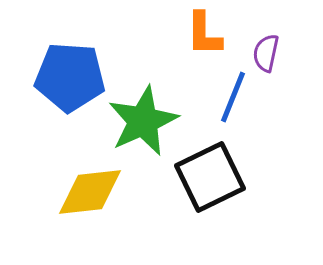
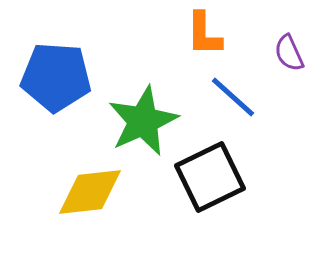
purple semicircle: moved 23 px right; rotated 36 degrees counterclockwise
blue pentagon: moved 14 px left
blue line: rotated 70 degrees counterclockwise
